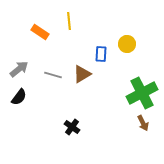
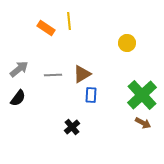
orange rectangle: moved 6 px right, 4 px up
yellow circle: moved 1 px up
blue rectangle: moved 10 px left, 41 px down
gray line: rotated 18 degrees counterclockwise
green cross: moved 2 px down; rotated 16 degrees counterclockwise
black semicircle: moved 1 px left, 1 px down
brown arrow: rotated 35 degrees counterclockwise
black cross: rotated 14 degrees clockwise
